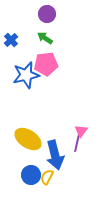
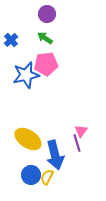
purple line: rotated 30 degrees counterclockwise
